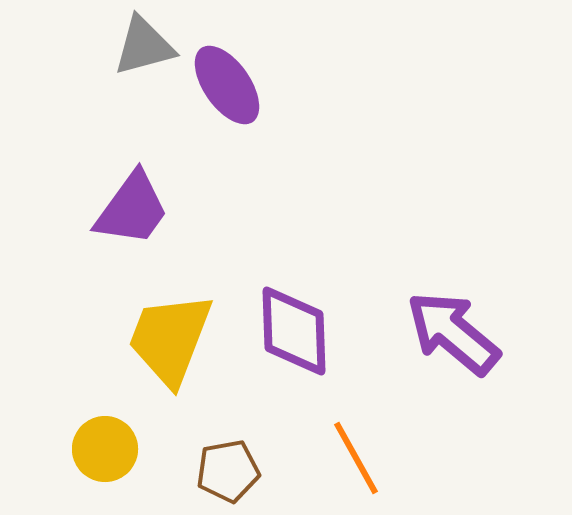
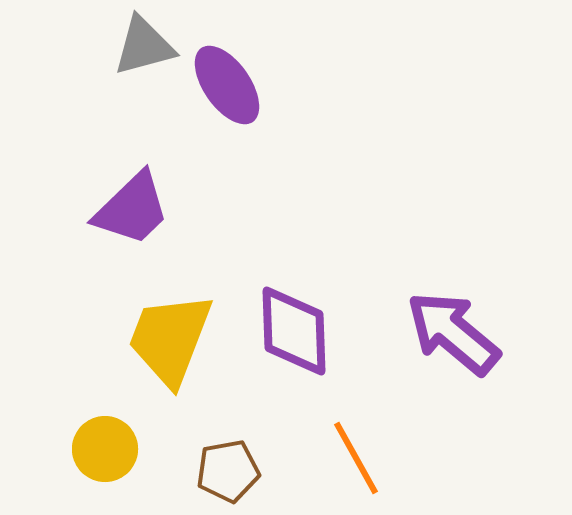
purple trapezoid: rotated 10 degrees clockwise
